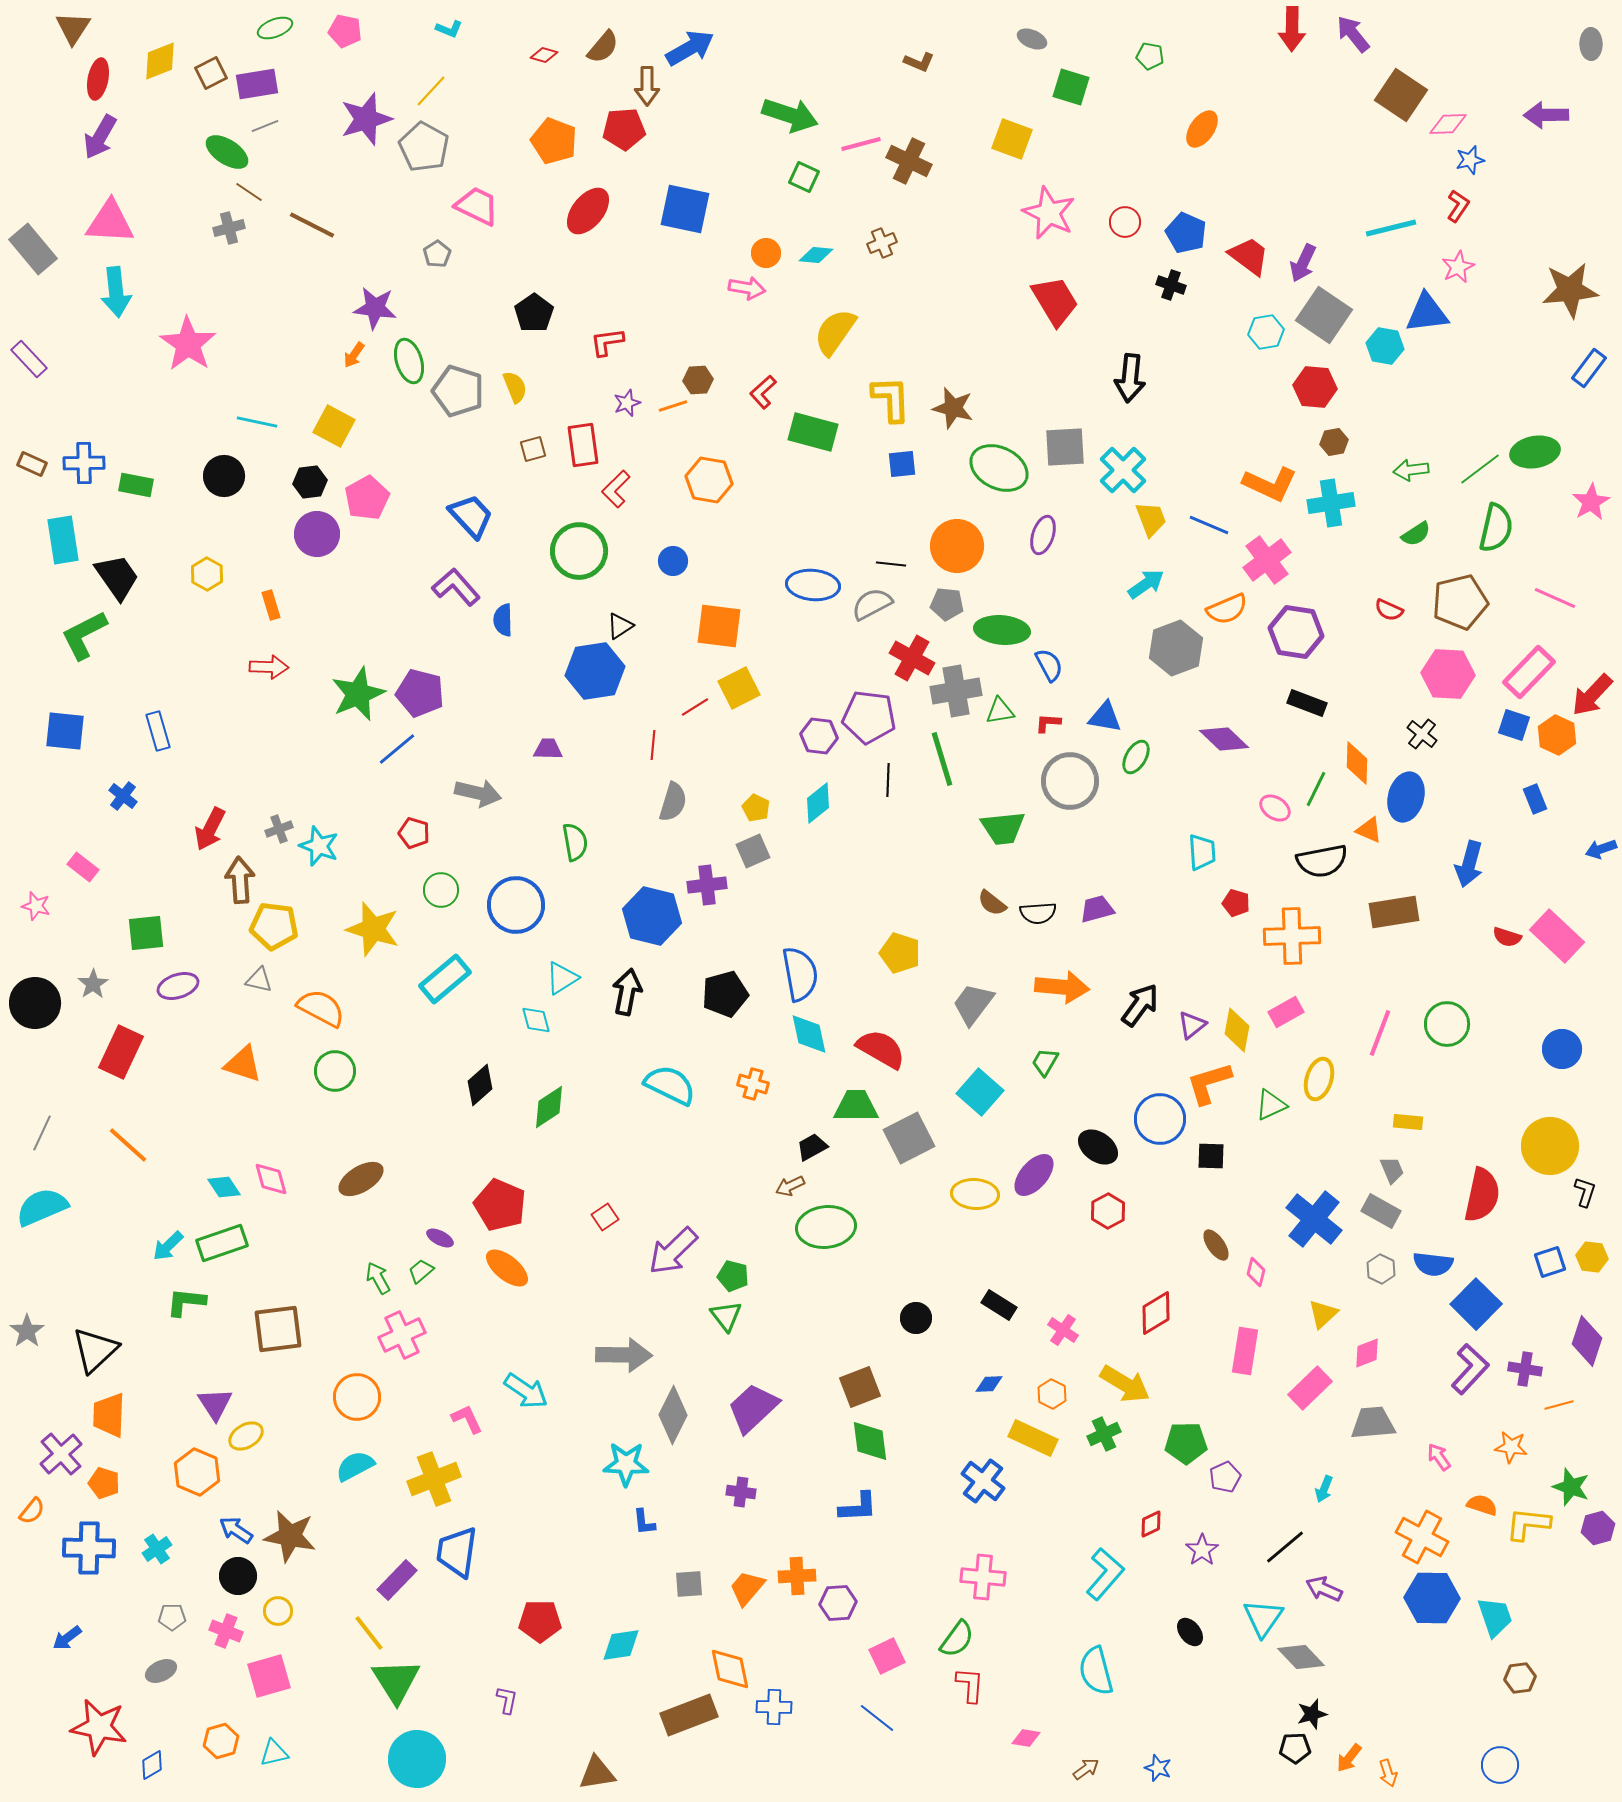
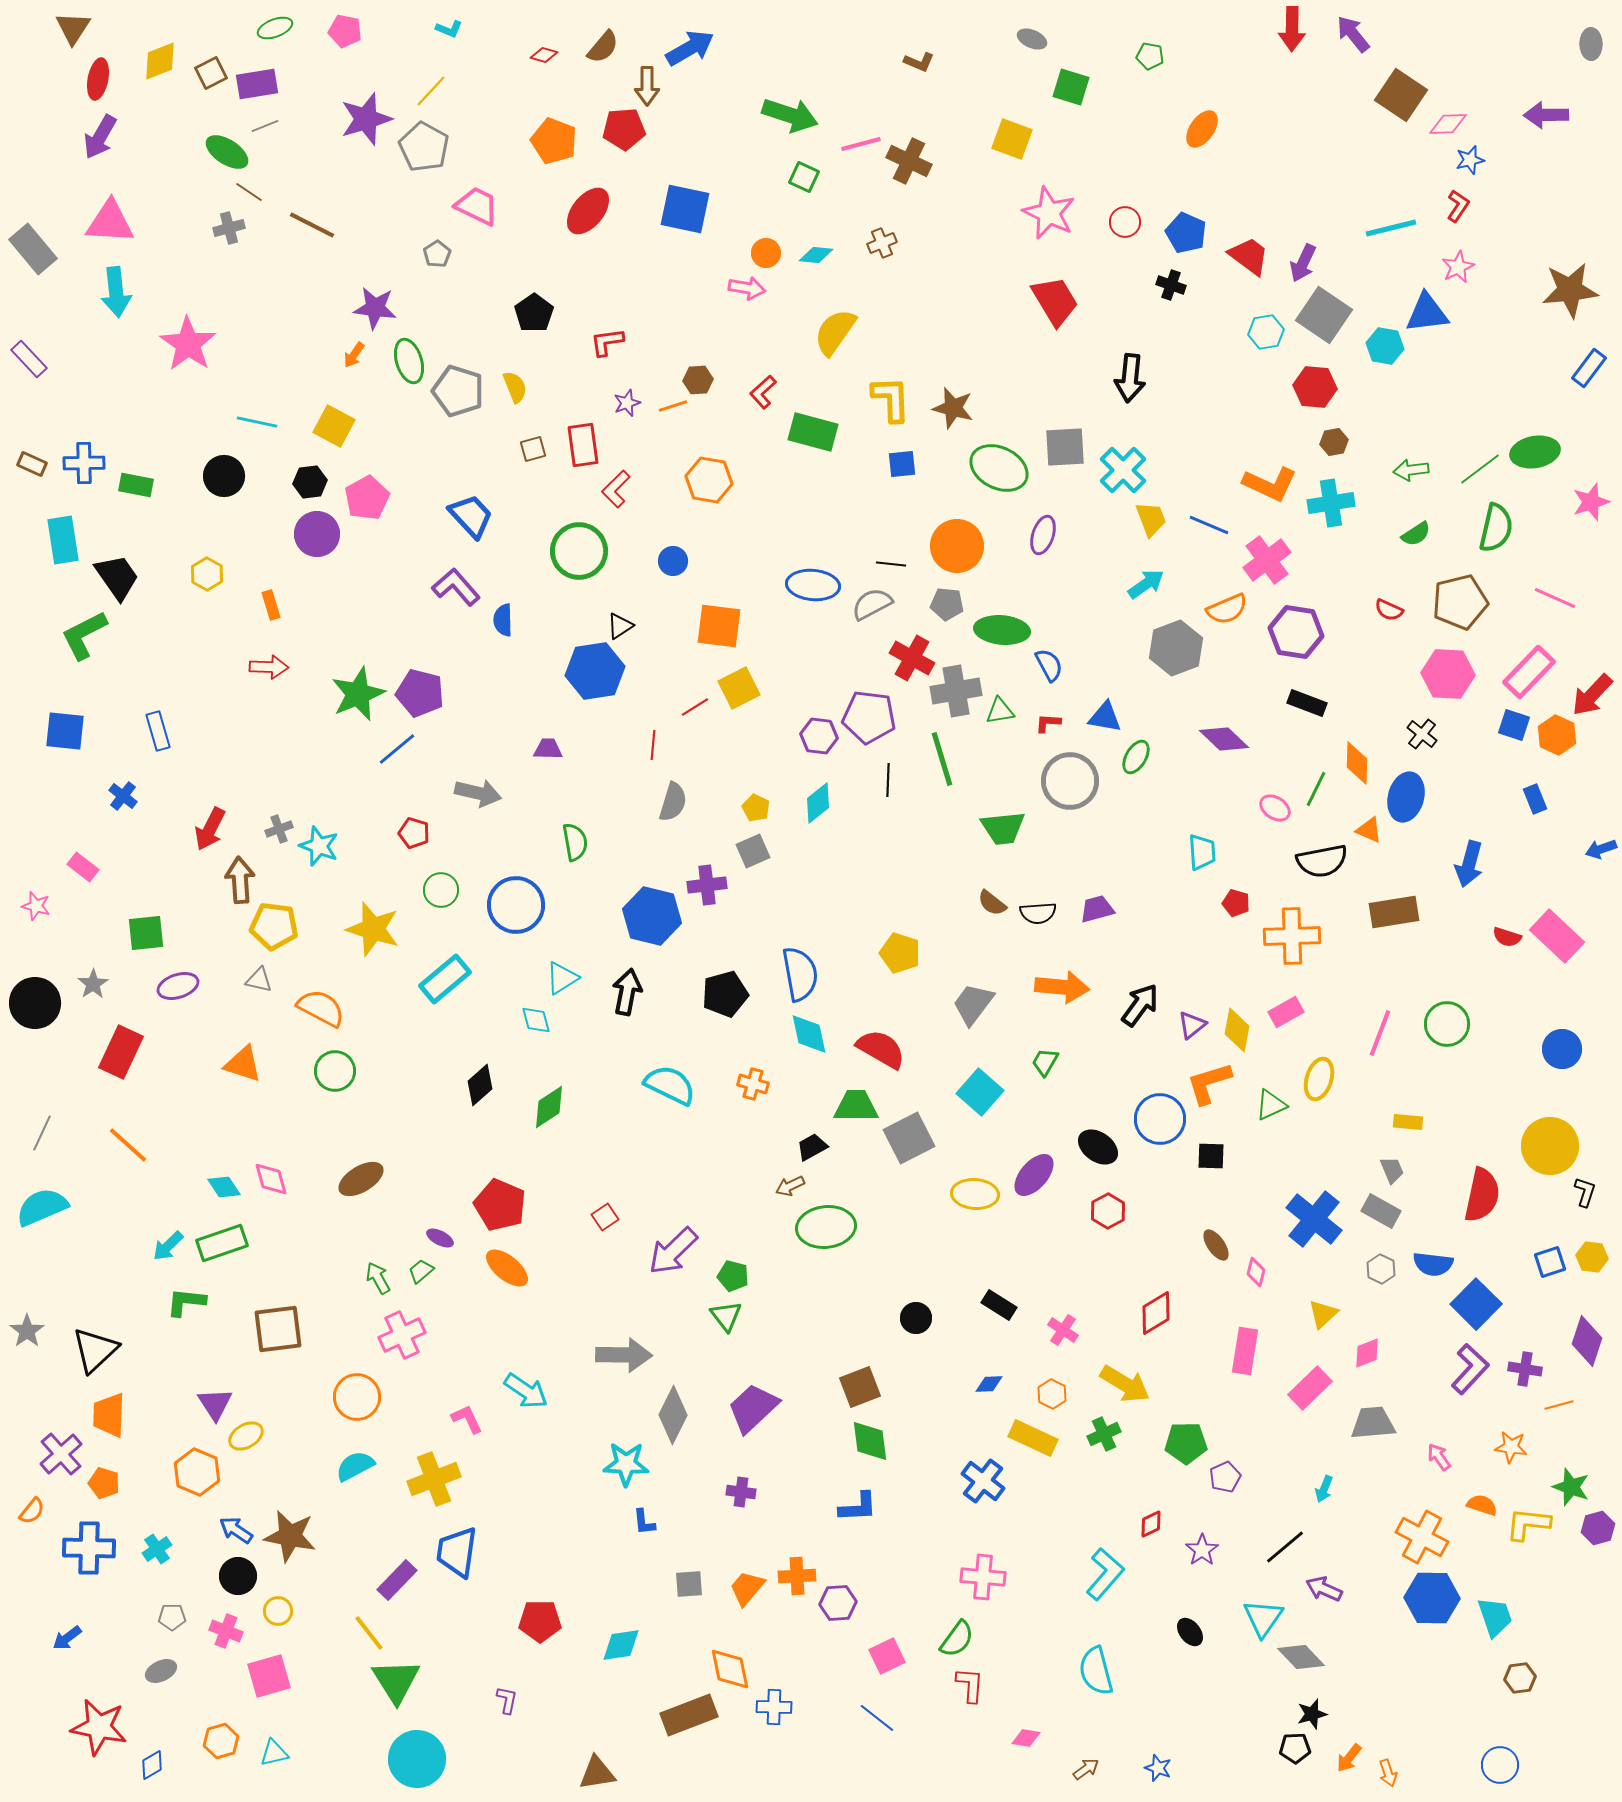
pink star at (1591, 502): rotated 12 degrees clockwise
